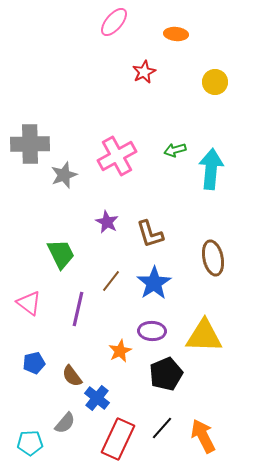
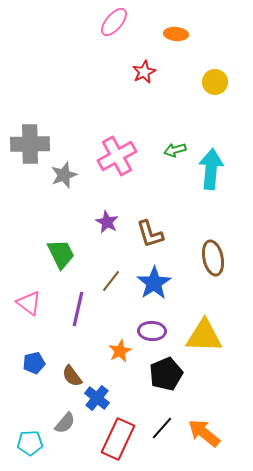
orange arrow: moved 1 px right, 3 px up; rotated 24 degrees counterclockwise
